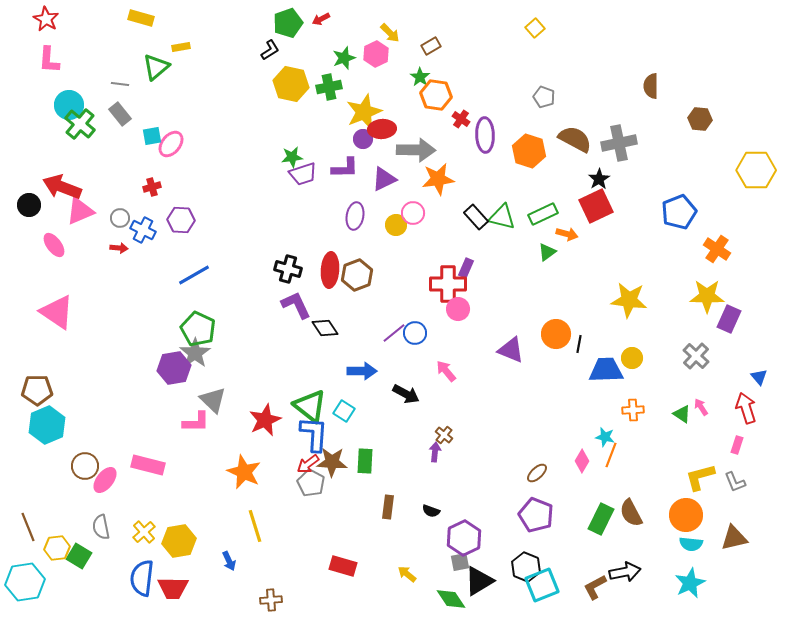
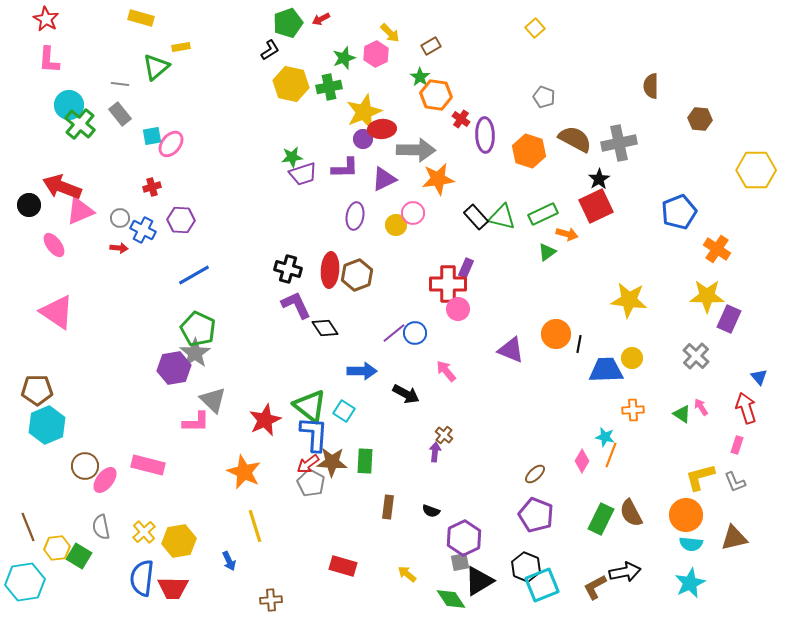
brown ellipse at (537, 473): moved 2 px left, 1 px down
